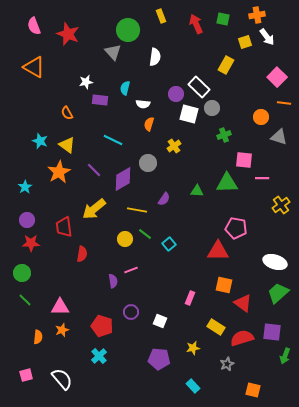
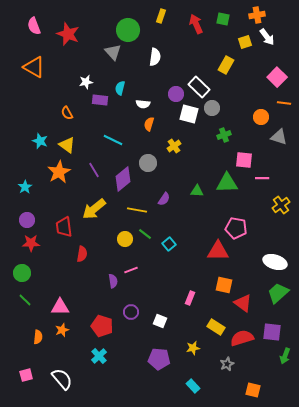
yellow rectangle at (161, 16): rotated 40 degrees clockwise
cyan semicircle at (125, 88): moved 5 px left
purple line at (94, 170): rotated 14 degrees clockwise
purple diamond at (123, 179): rotated 10 degrees counterclockwise
